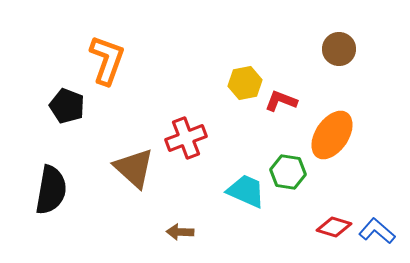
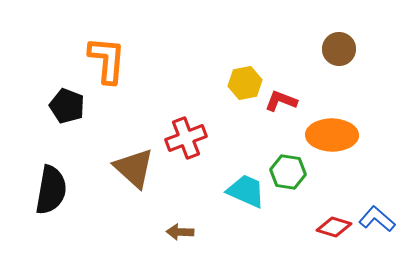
orange L-shape: rotated 15 degrees counterclockwise
orange ellipse: rotated 57 degrees clockwise
blue L-shape: moved 12 px up
